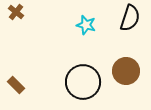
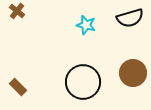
brown cross: moved 1 px right, 1 px up
black semicircle: rotated 56 degrees clockwise
brown circle: moved 7 px right, 2 px down
brown rectangle: moved 2 px right, 2 px down
